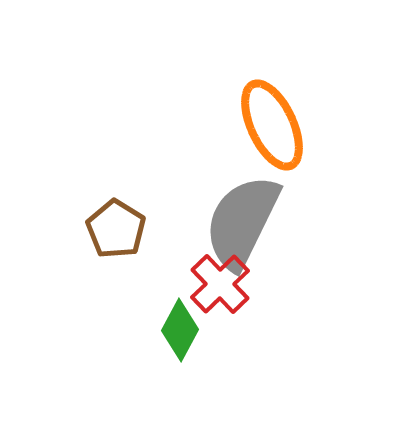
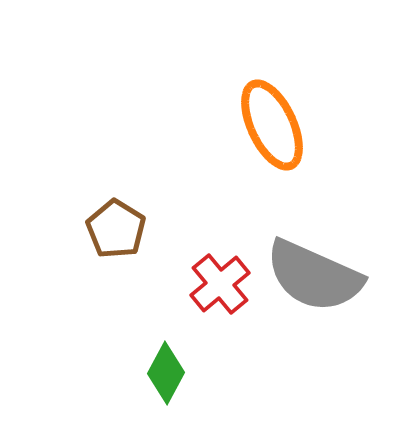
gray semicircle: moved 72 px right, 54 px down; rotated 92 degrees counterclockwise
red cross: rotated 4 degrees clockwise
green diamond: moved 14 px left, 43 px down
